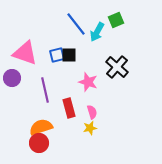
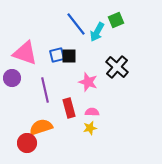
black square: moved 1 px down
pink semicircle: rotated 72 degrees counterclockwise
red circle: moved 12 px left
